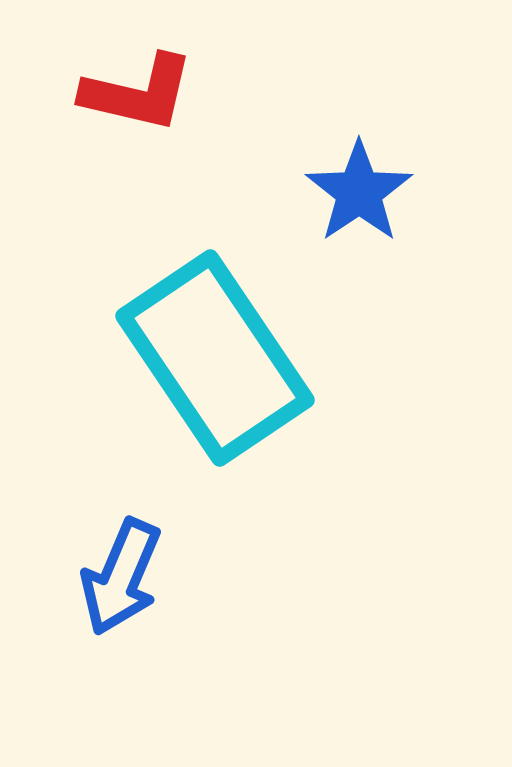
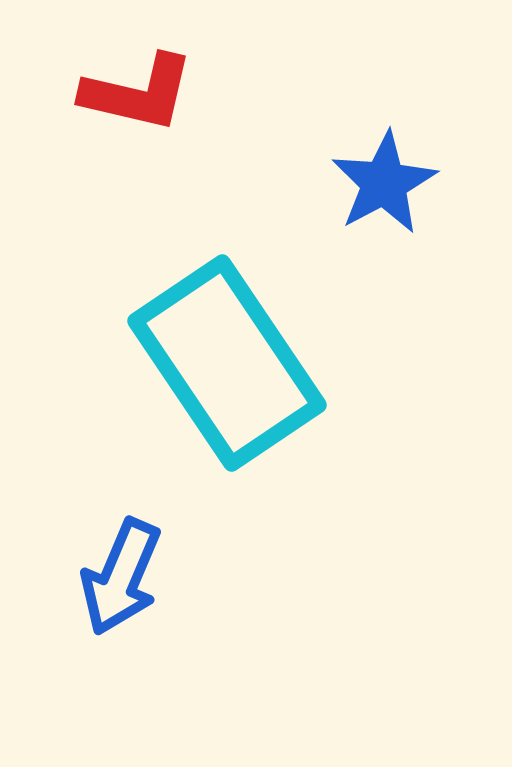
blue star: moved 25 px right, 9 px up; rotated 6 degrees clockwise
cyan rectangle: moved 12 px right, 5 px down
